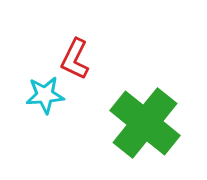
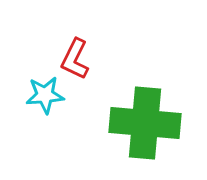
green cross: rotated 34 degrees counterclockwise
